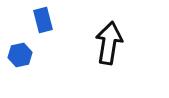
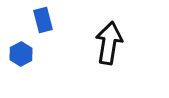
blue hexagon: moved 1 px right, 1 px up; rotated 15 degrees counterclockwise
